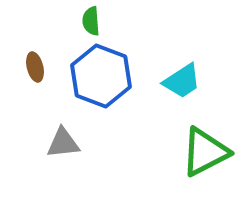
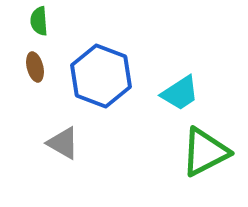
green semicircle: moved 52 px left
cyan trapezoid: moved 2 px left, 12 px down
gray triangle: rotated 36 degrees clockwise
